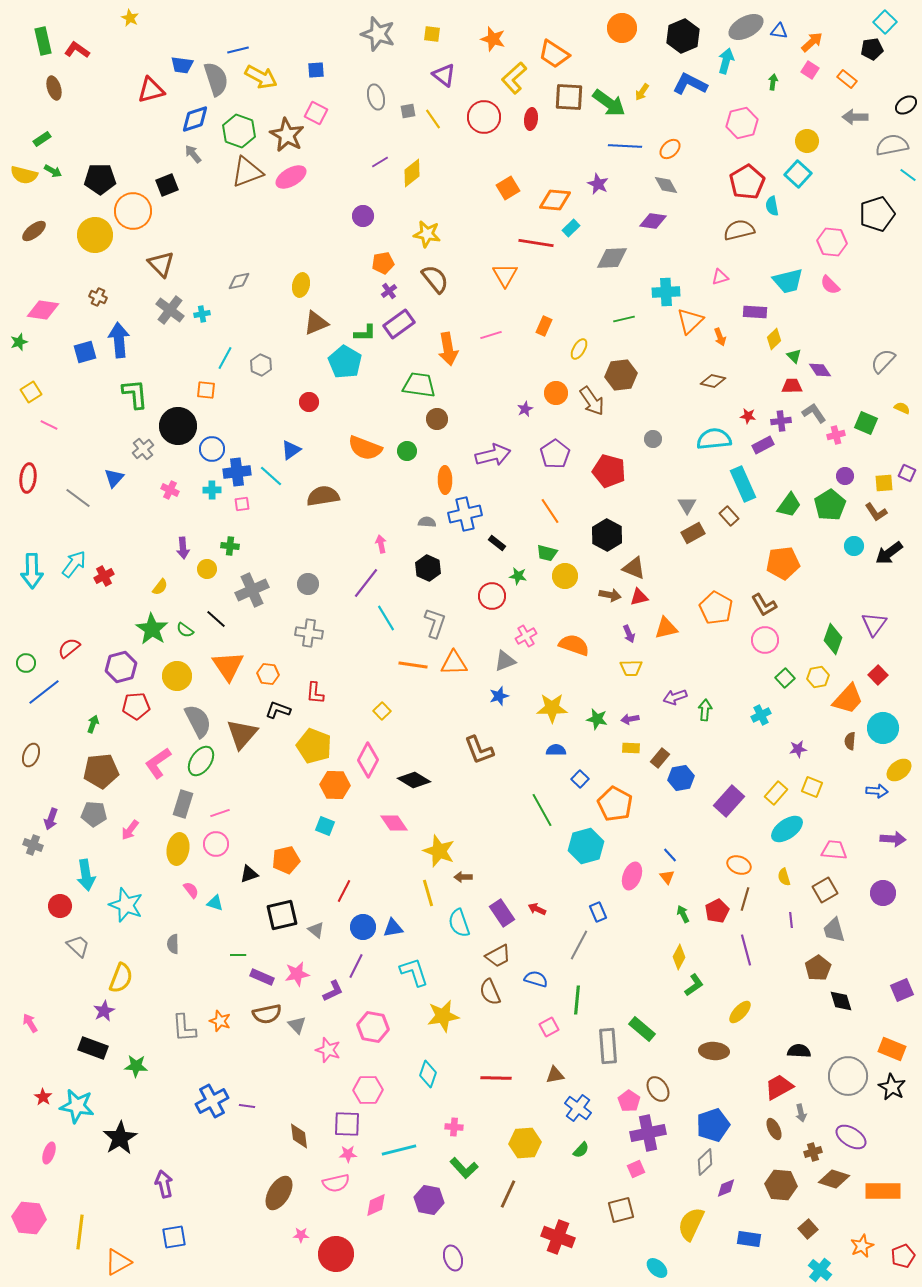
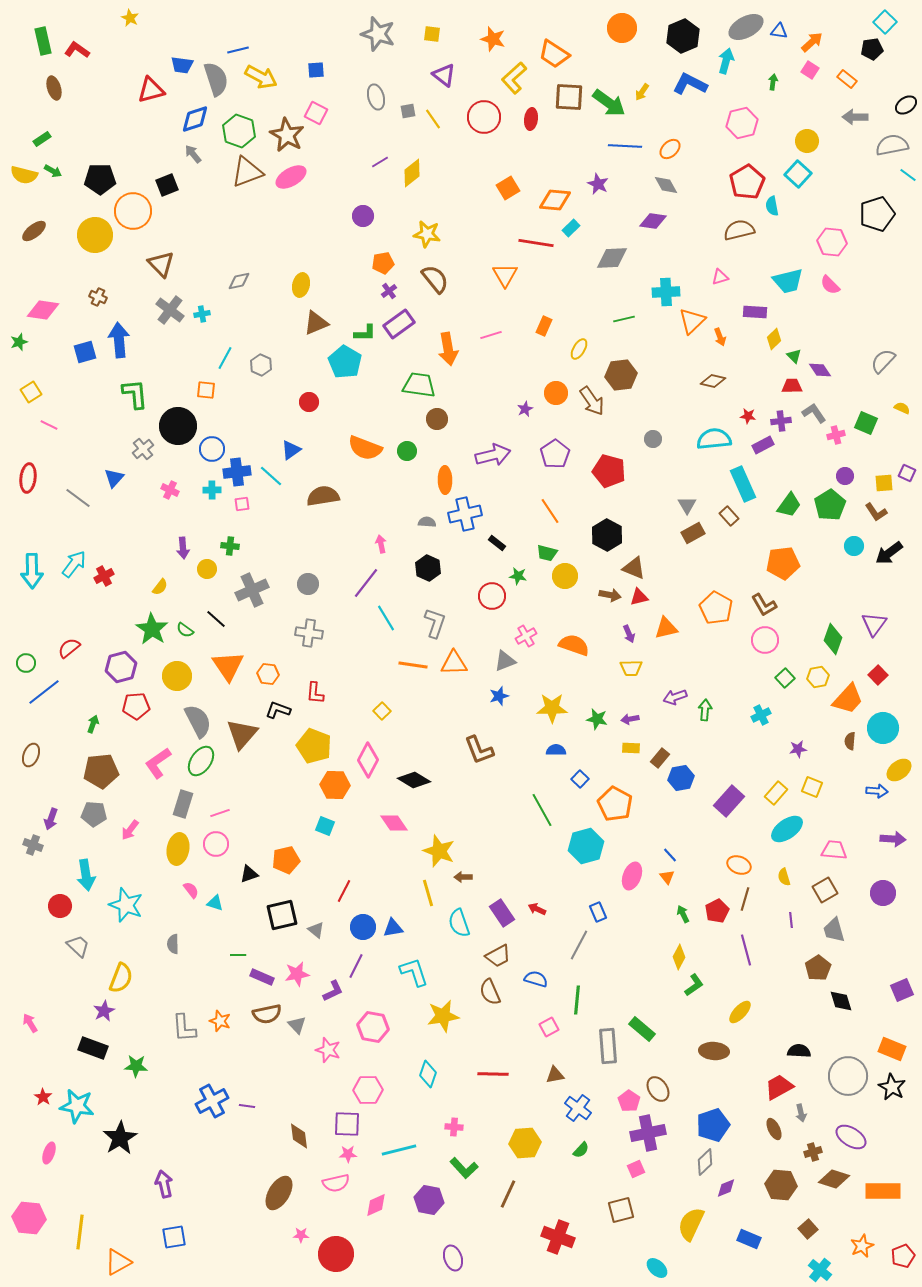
orange triangle at (690, 321): moved 2 px right
red line at (496, 1078): moved 3 px left, 4 px up
blue rectangle at (749, 1239): rotated 15 degrees clockwise
